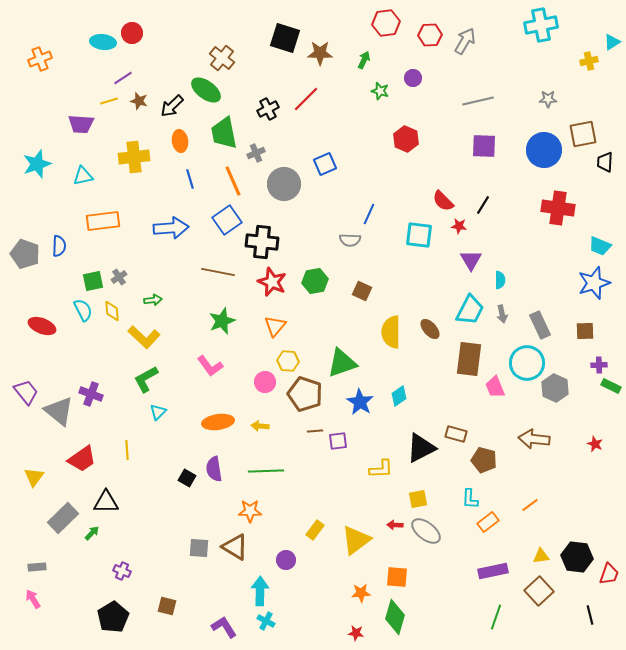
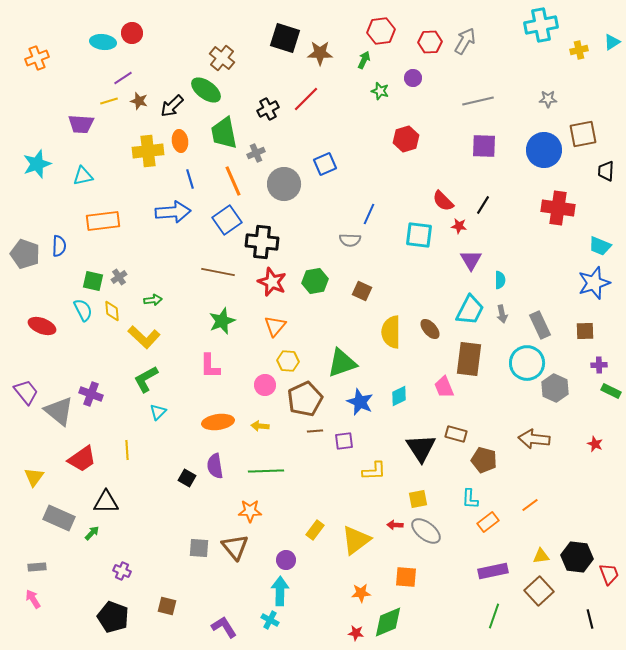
red hexagon at (386, 23): moved 5 px left, 8 px down
red hexagon at (430, 35): moved 7 px down
orange cross at (40, 59): moved 3 px left, 1 px up
yellow cross at (589, 61): moved 10 px left, 11 px up
red hexagon at (406, 139): rotated 20 degrees clockwise
yellow cross at (134, 157): moved 14 px right, 6 px up
black trapezoid at (605, 162): moved 1 px right, 9 px down
blue arrow at (171, 228): moved 2 px right, 16 px up
green square at (93, 281): rotated 25 degrees clockwise
pink L-shape at (210, 366): rotated 36 degrees clockwise
pink circle at (265, 382): moved 3 px down
green rectangle at (611, 386): moved 5 px down
pink trapezoid at (495, 387): moved 51 px left
brown pentagon at (305, 394): moved 5 px down; rotated 28 degrees clockwise
cyan diamond at (399, 396): rotated 10 degrees clockwise
blue star at (360, 402): rotated 8 degrees counterclockwise
purple square at (338, 441): moved 6 px right
black triangle at (421, 448): rotated 36 degrees counterclockwise
purple semicircle at (214, 469): moved 1 px right, 3 px up
yellow L-shape at (381, 469): moved 7 px left, 2 px down
gray rectangle at (63, 518): moved 4 px left; rotated 68 degrees clockwise
brown triangle at (235, 547): rotated 20 degrees clockwise
red trapezoid at (609, 574): rotated 40 degrees counterclockwise
orange square at (397, 577): moved 9 px right
cyan arrow at (260, 591): moved 20 px right
black line at (590, 615): moved 4 px down
black pentagon at (113, 617): rotated 20 degrees counterclockwise
green diamond at (395, 617): moved 7 px left, 5 px down; rotated 52 degrees clockwise
green line at (496, 617): moved 2 px left, 1 px up
cyan cross at (266, 621): moved 4 px right, 1 px up
